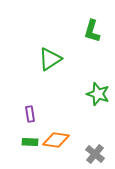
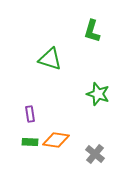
green triangle: rotated 50 degrees clockwise
